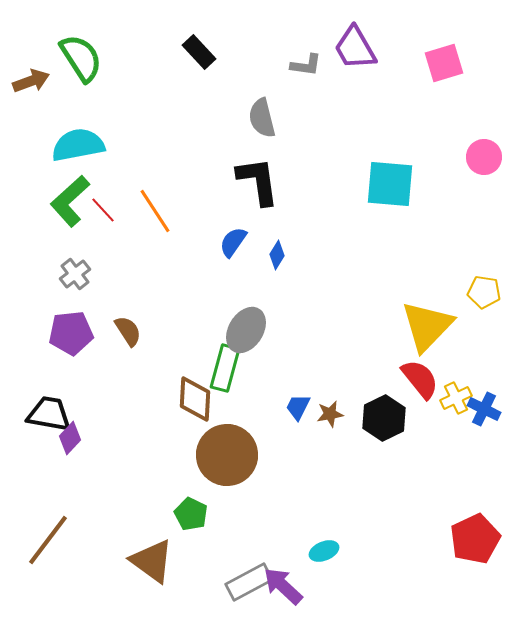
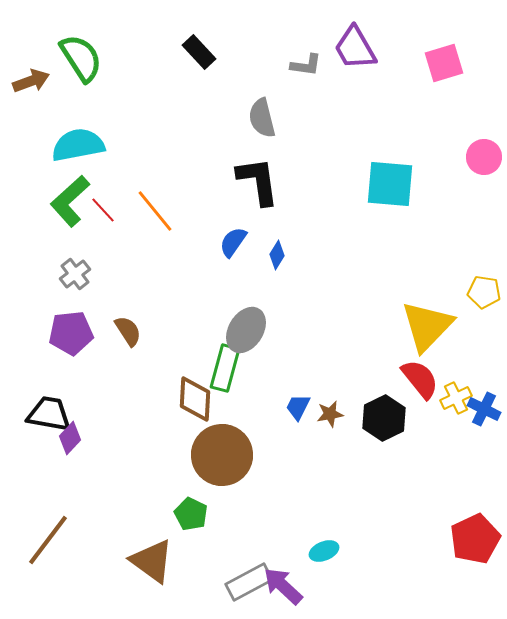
orange line: rotated 6 degrees counterclockwise
brown circle: moved 5 px left
